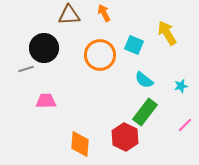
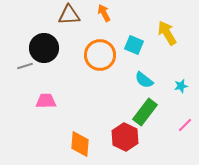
gray line: moved 1 px left, 3 px up
